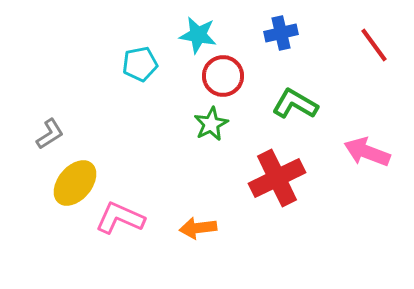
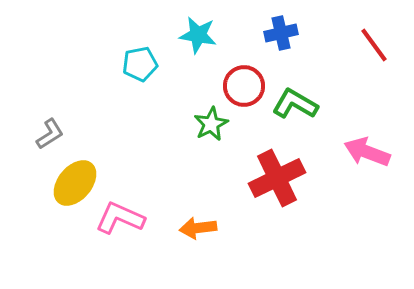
red circle: moved 21 px right, 10 px down
